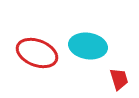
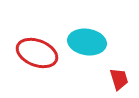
cyan ellipse: moved 1 px left, 4 px up
